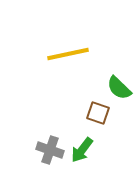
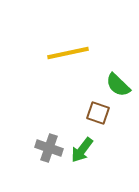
yellow line: moved 1 px up
green semicircle: moved 1 px left, 3 px up
gray cross: moved 1 px left, 2 px up
